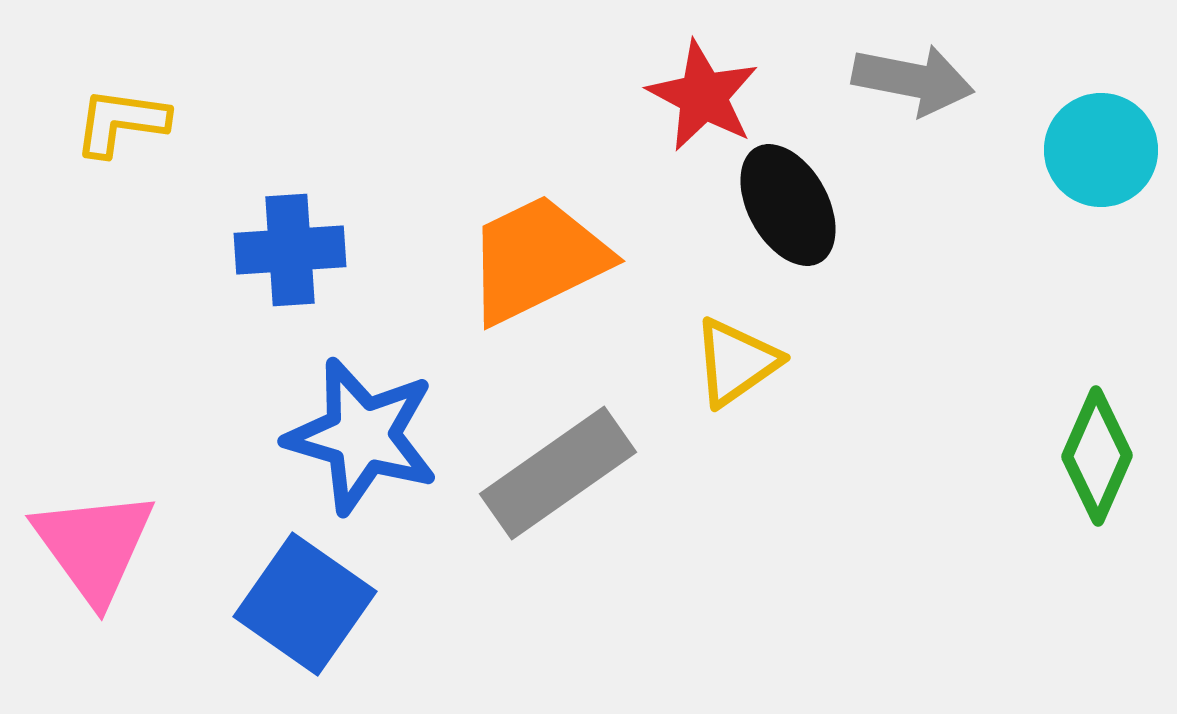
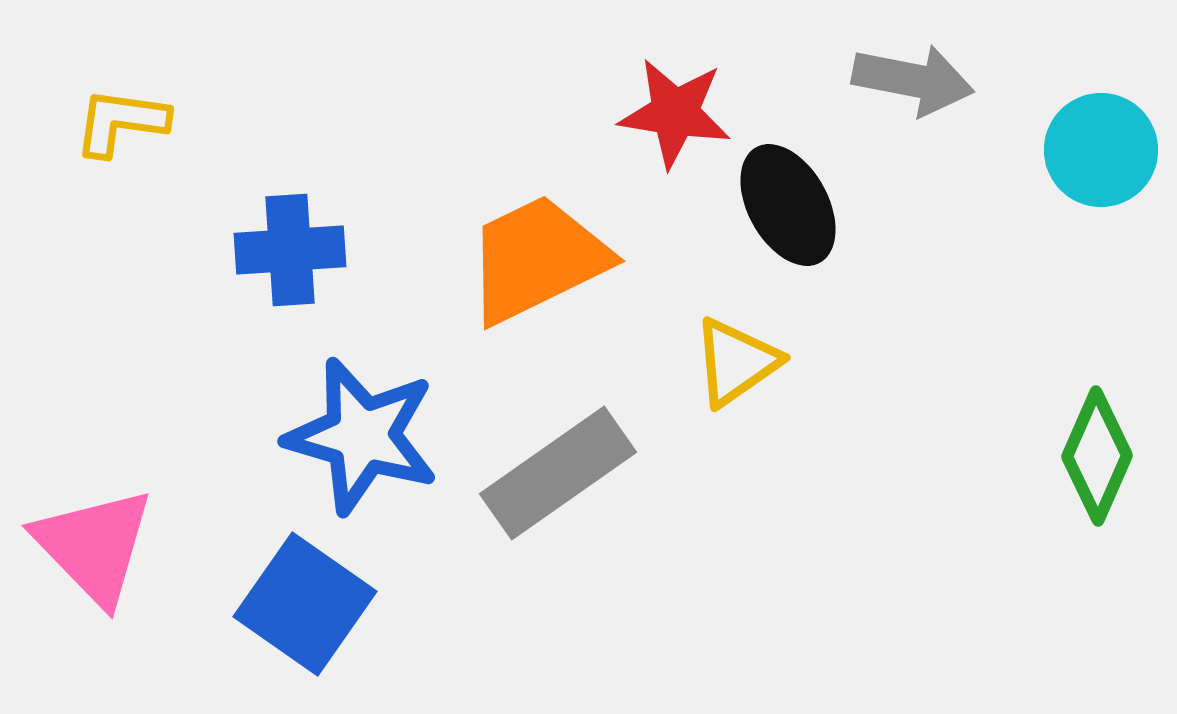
red star: moved 28 px left, 17 px down; rotated 19 degrees counterclockwise
pink triangle: rotated 8 degrees counterclockwise
